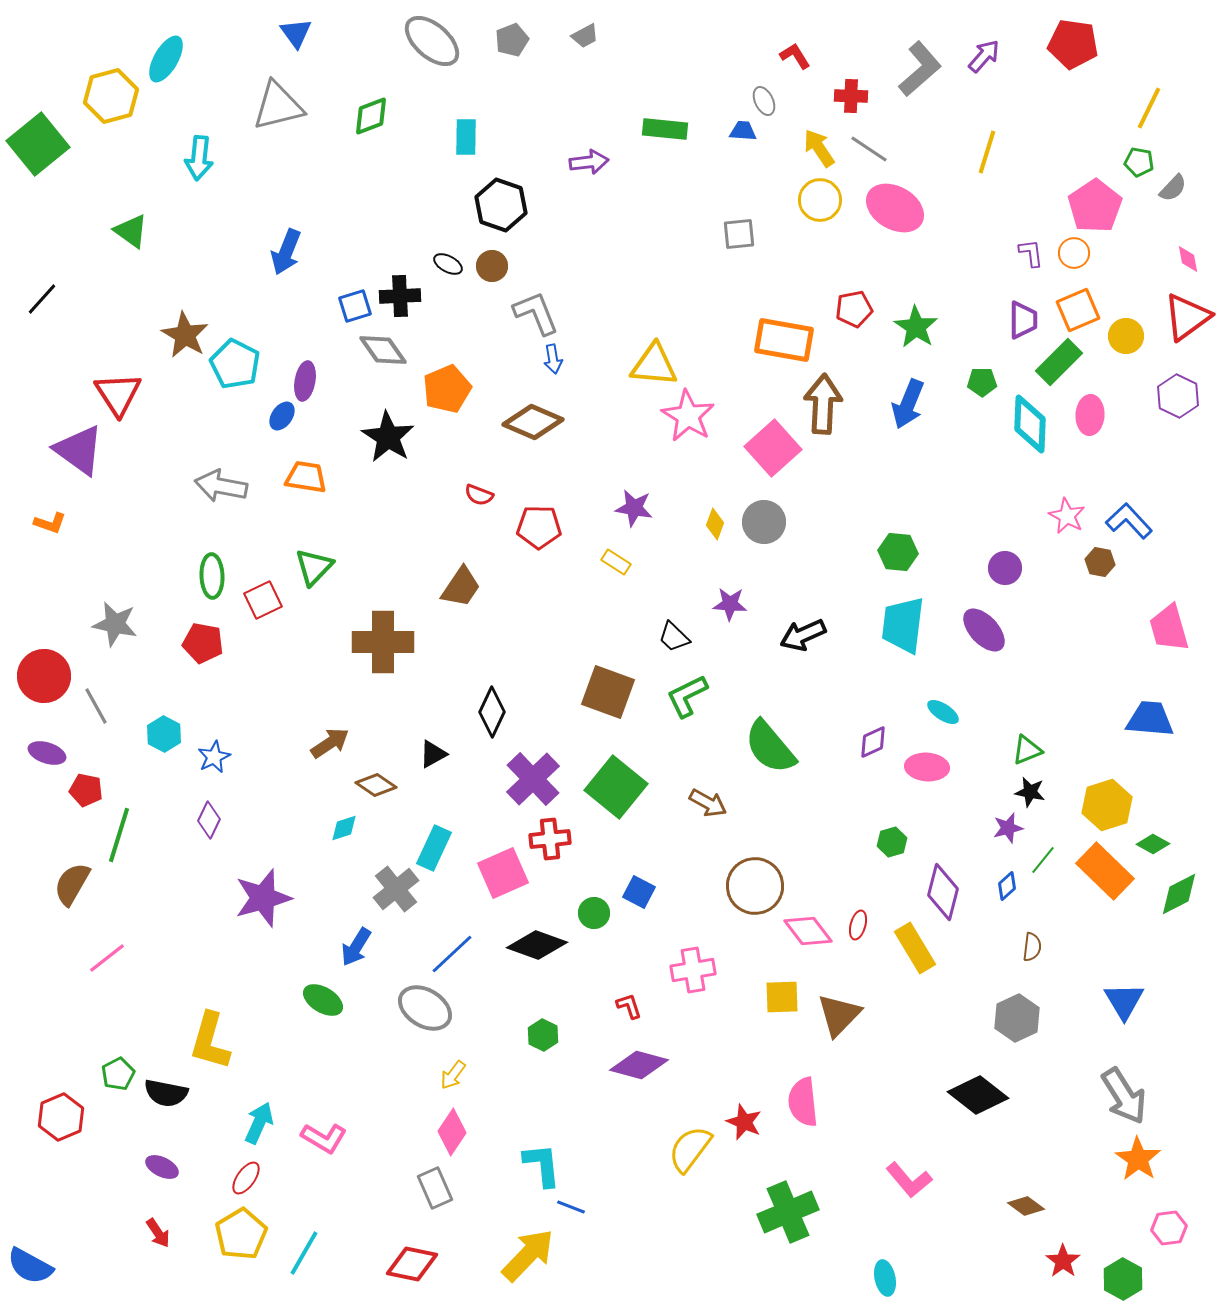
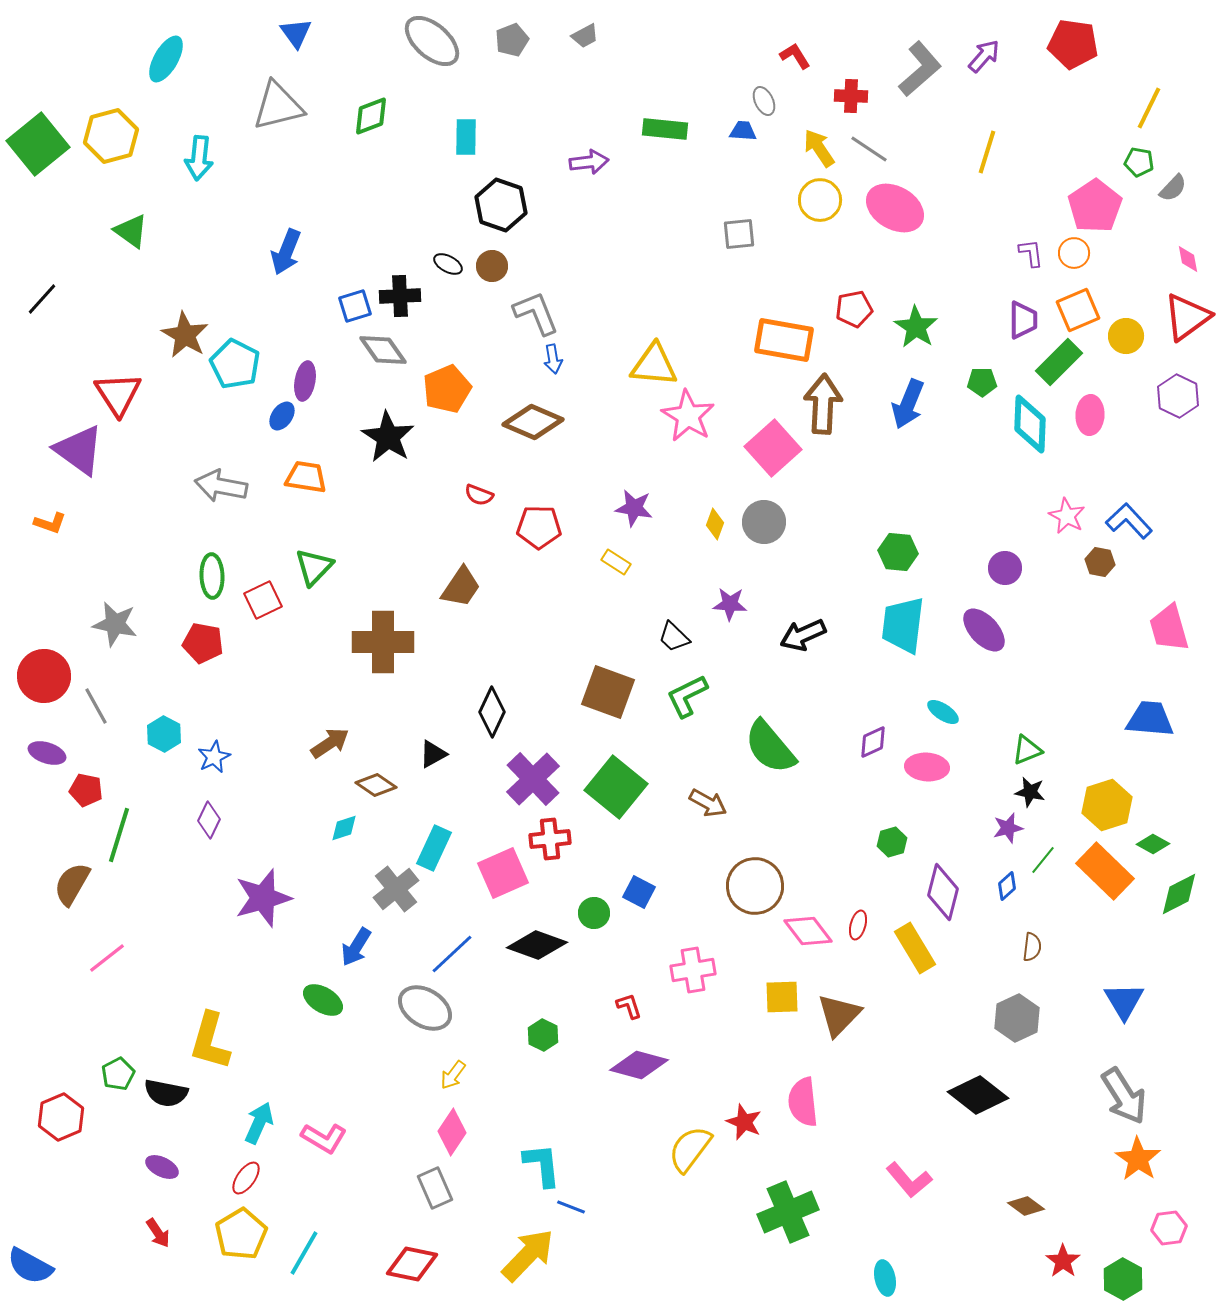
yellow hexagon at (111, 96): moved 40 px down
